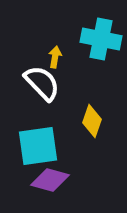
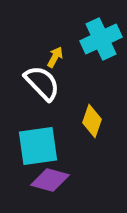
cyan cross: rotated 36 degrees counterclockwise
yellow arrow: rotated 20 degrees clockwise
